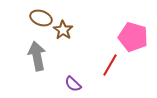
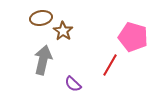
brown ellipse: rotated 30 degrees counterclockwise
brown star: moved 1 px down
gray arrow: moved 6 px right, 4 px down; rotated 24 degrees clockwise
